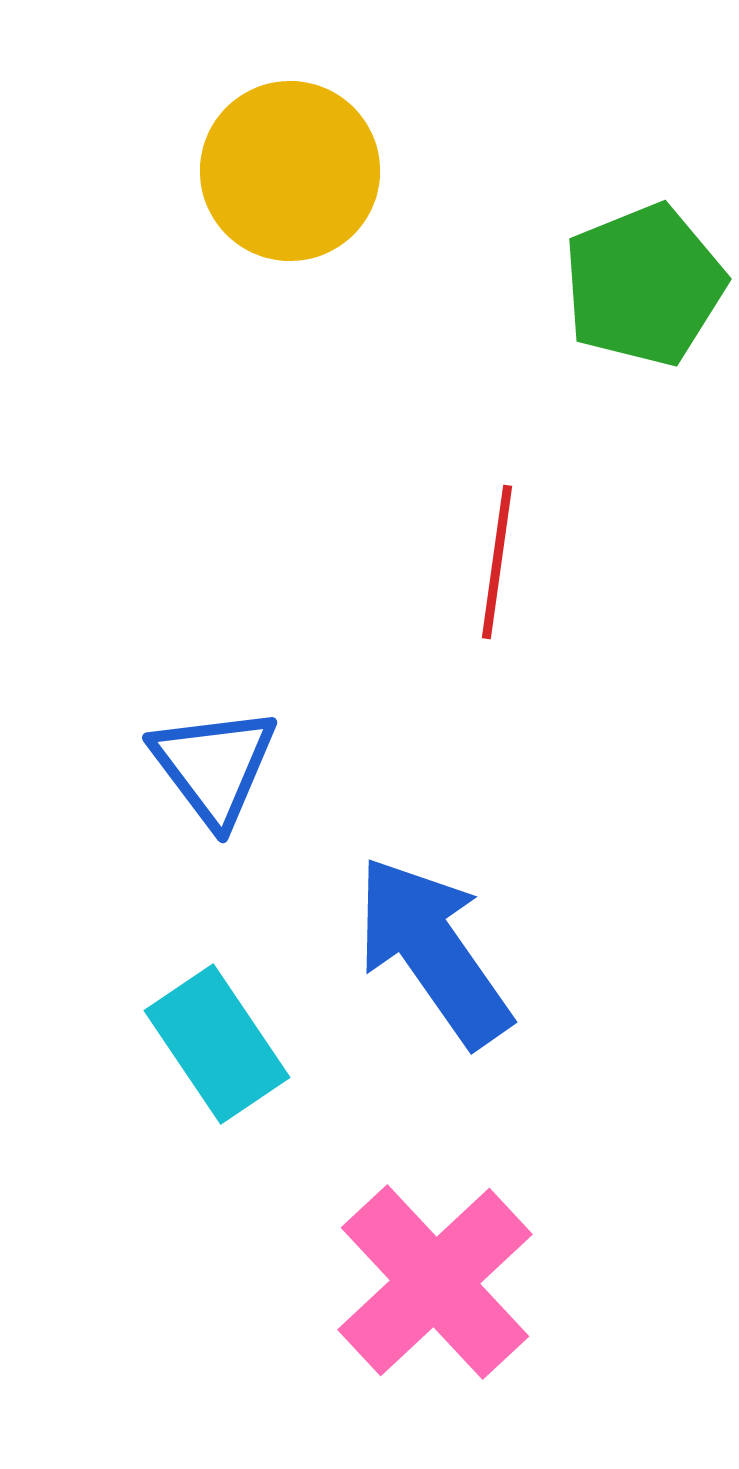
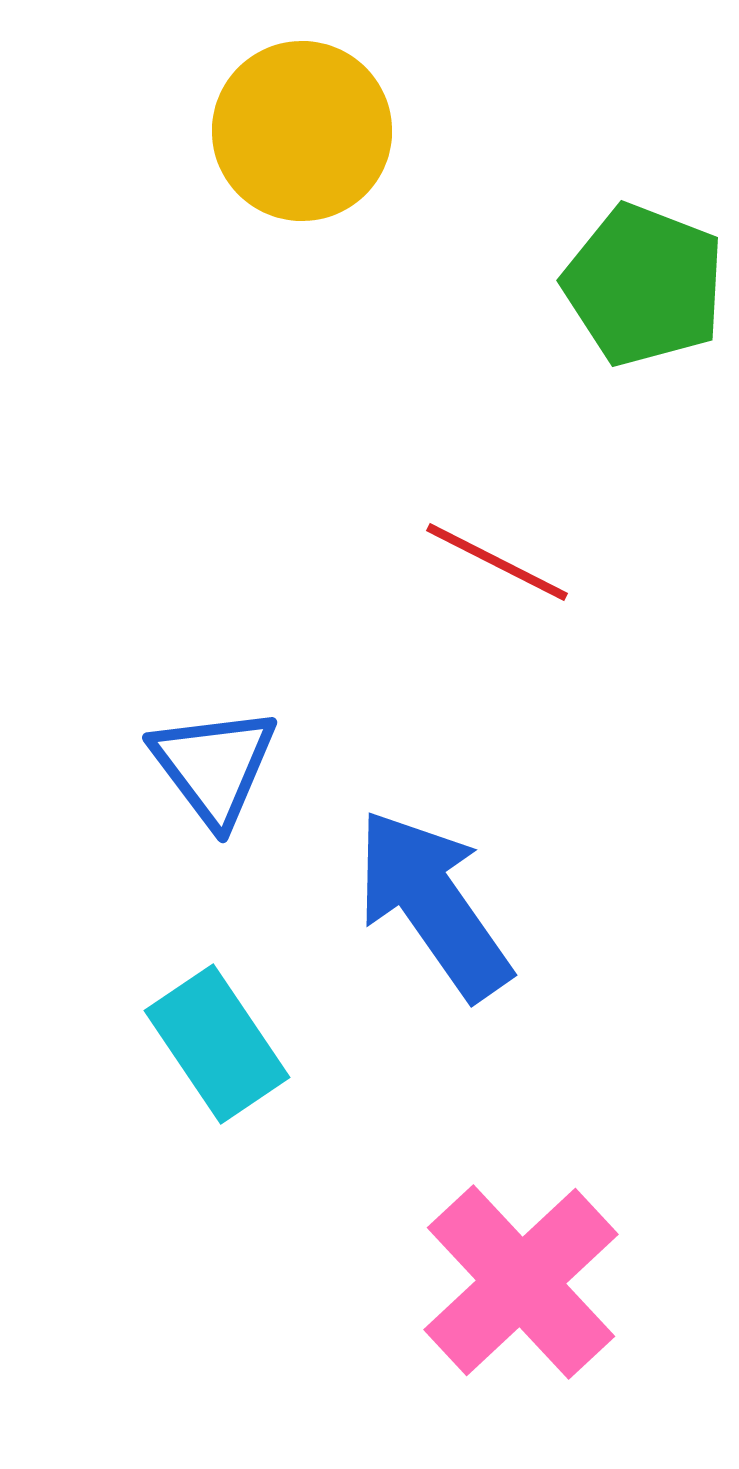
yellow circle: moved 12 px right, 40 px up
green pentagon: rotated 29 degrees counterclockwise
red line: rotated 71 degrees counterclockwise
blue arrow: moved 47 px up
pink cross: moved 86 px right
